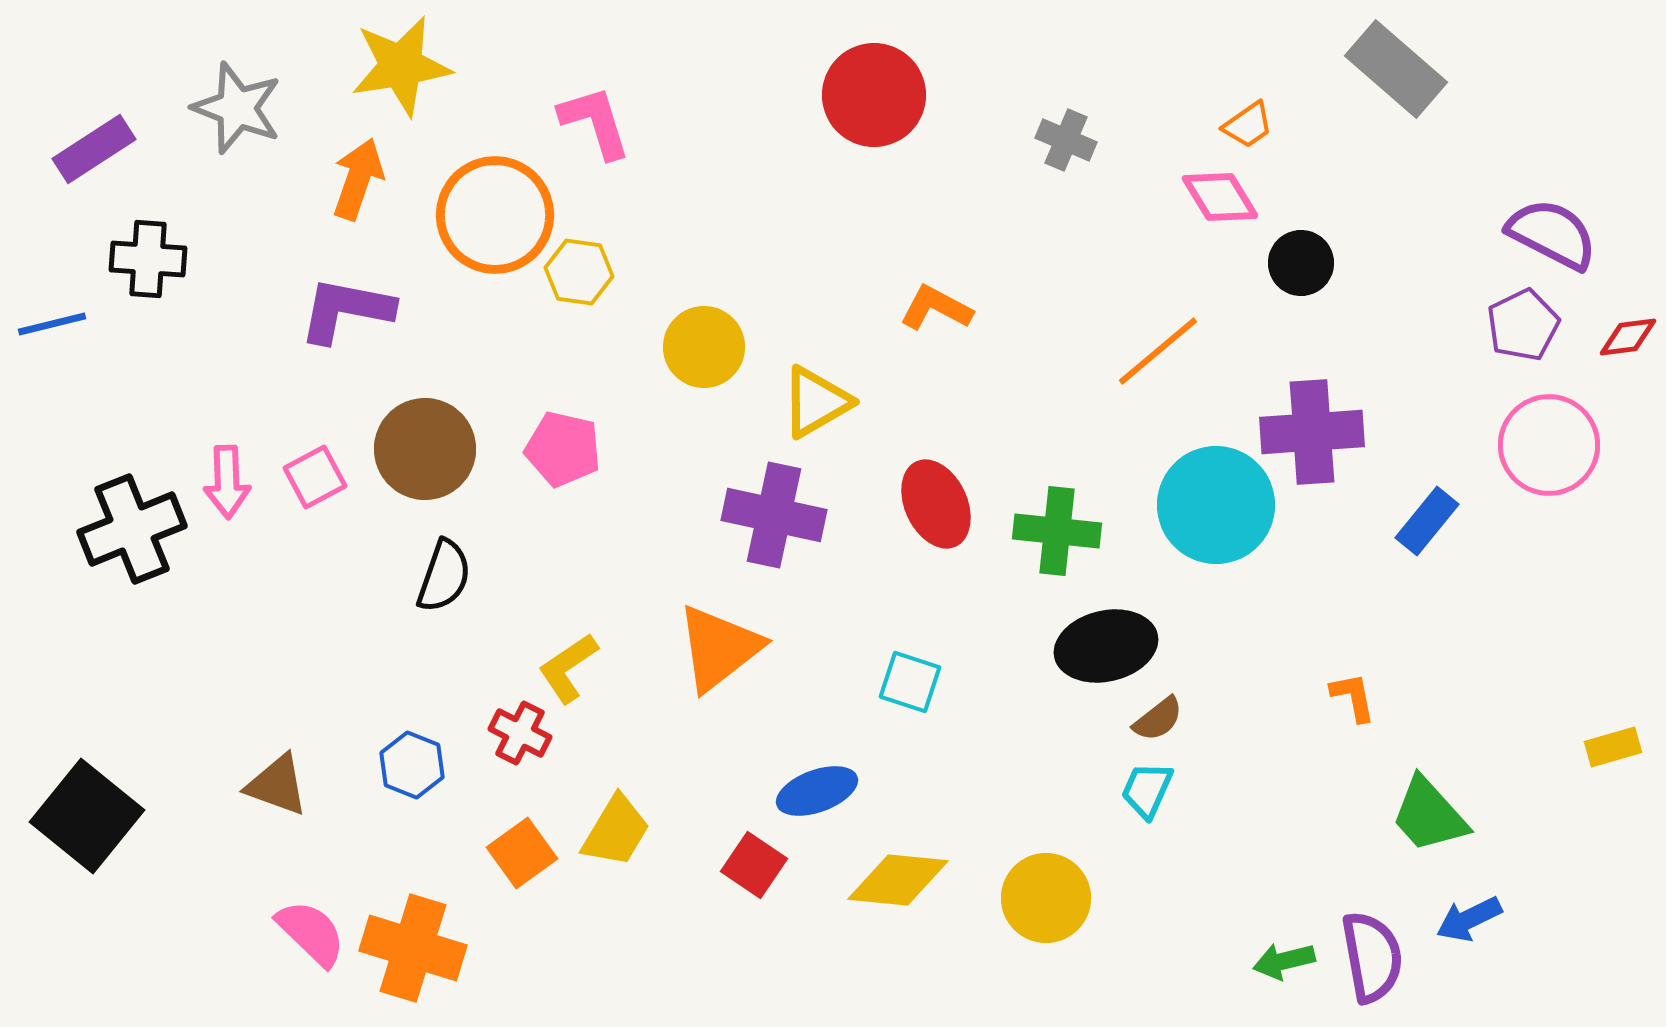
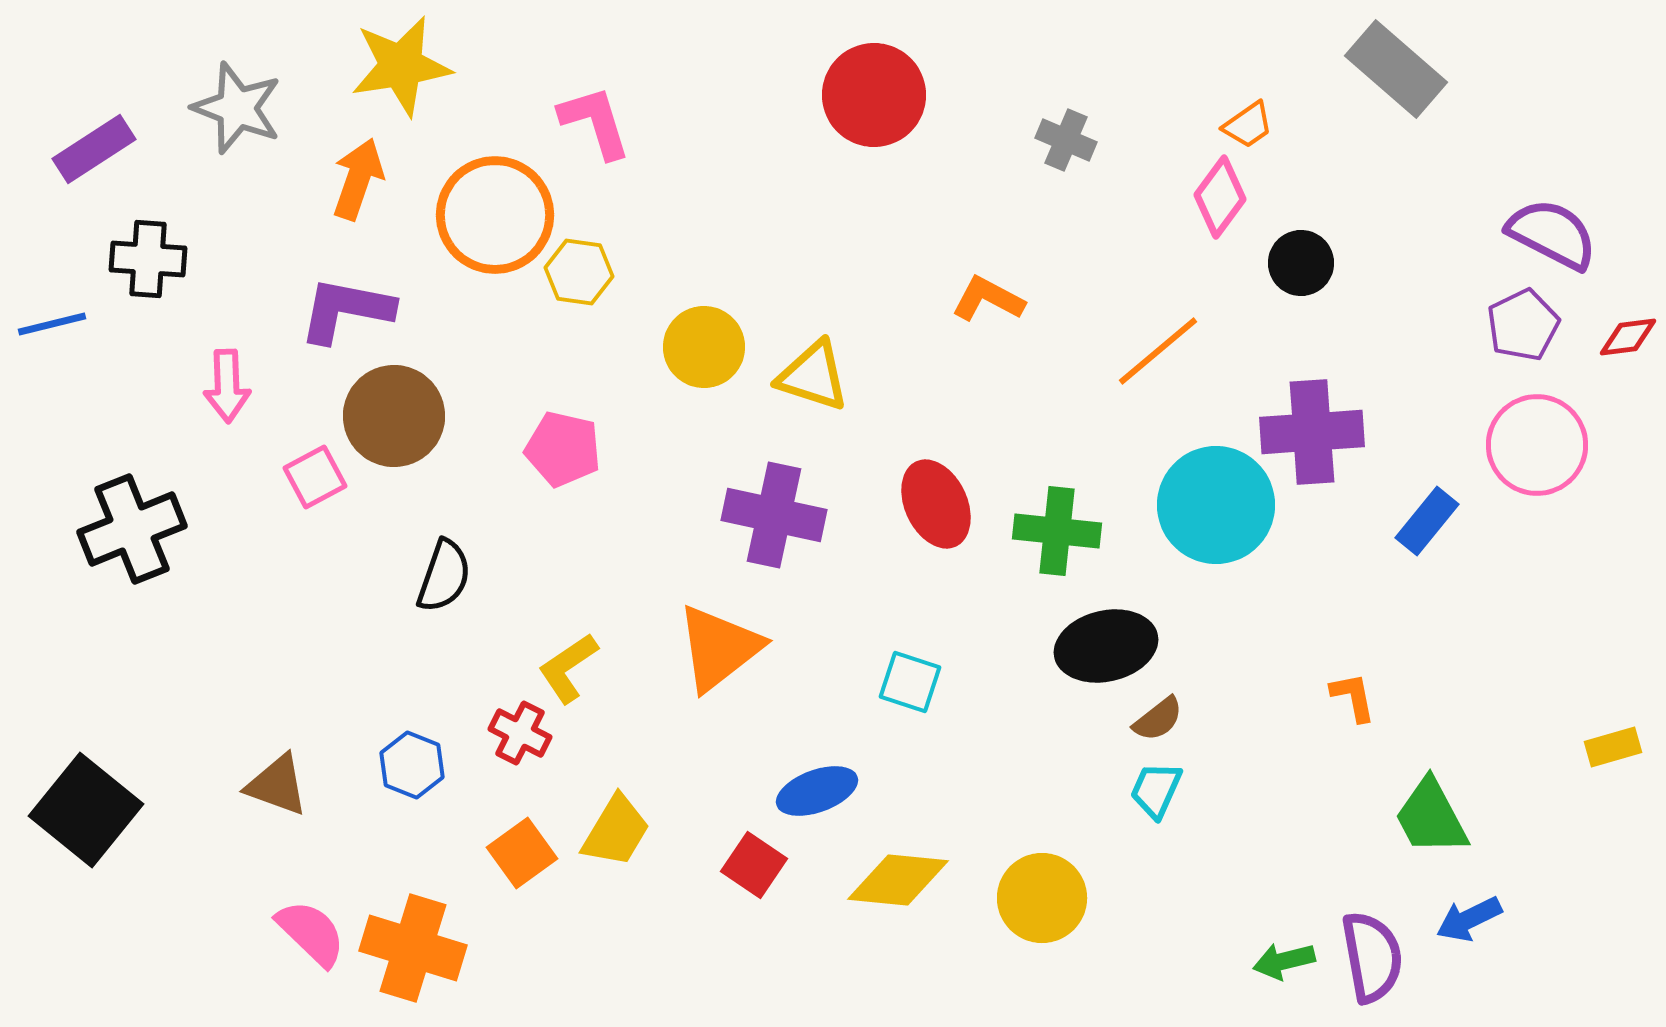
pink diamond at (1220, 197): rotated 68 degrees clockwise
orange L-shape at (936, 308): moved 52 px right, 9 px up
yellow triangle at (816, 402): moved 3 px left, 26 px up; rotated 48 degrees clockwise
pink circle at (1549, 445): moved 12 px left
brown circle at (425, 449): moved 31 px left, 33 px up
pink arrow at (227, 482): moved 96 px up
cyan trapezoid at (1147, 790): moved 9 px right
green trapezoid at (1429, 815): moved 2 px right, 2 px down; rotated 14 degrees clockwise
black square at (87, 816): moved 1 px left, 6 px up
yellow circle at (1046, 898): moved 4 px left
